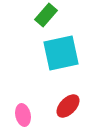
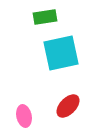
green rectangle: moved 1 px left, 2 px down; rotated 40 degrees clockwise
pink ellipse: moved 1 px right, 1 px down
